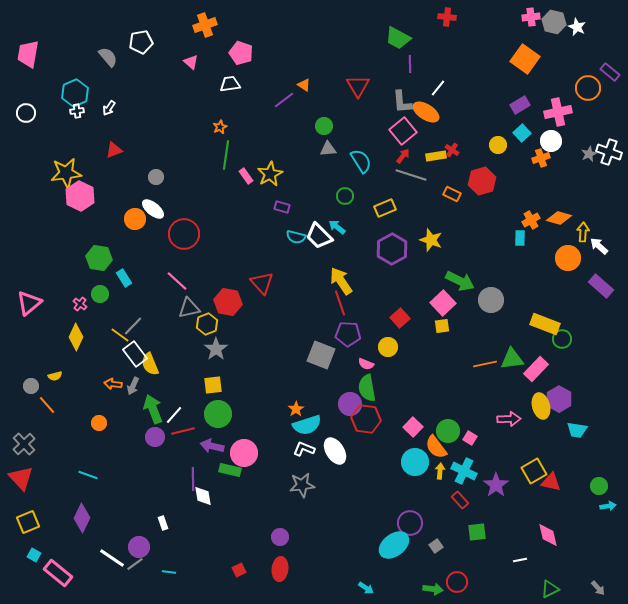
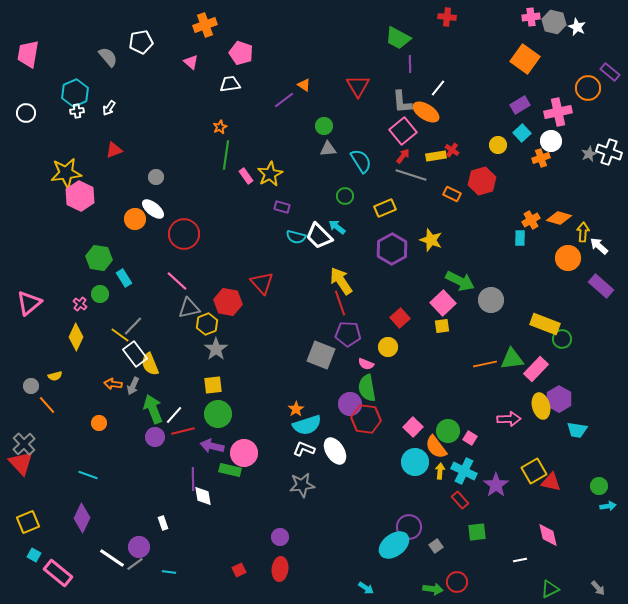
red triangle at (21, 478): moved 15 px up
purple circle at (410, 523): moved 1 px left, 4 px down
